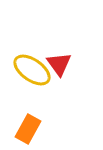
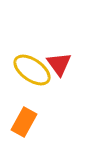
orange rectangle: moved 4 px left, 7 px up
